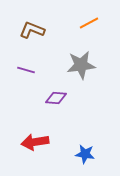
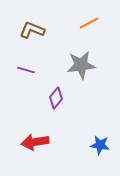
purple diamond: rotated 55 degrees counterclockwise
blue star: moved 15 px right, 9 px up
